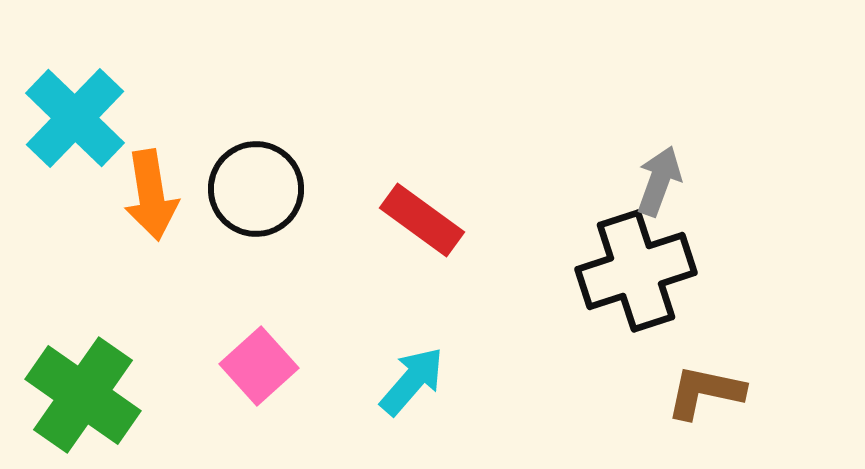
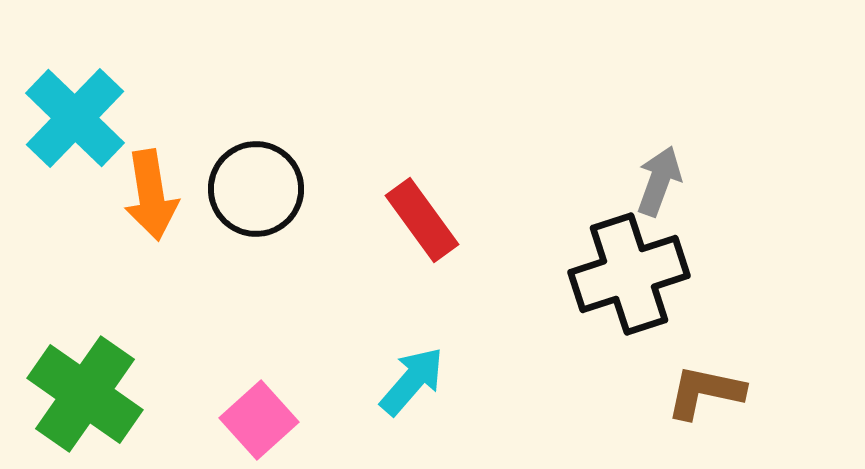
red rectangle: rotated 18 degrees clockwise
black cross: moved 7 px left, 3 px down
pink square: moved 54 px down
green cross: moved 2 px right, 1 px up
